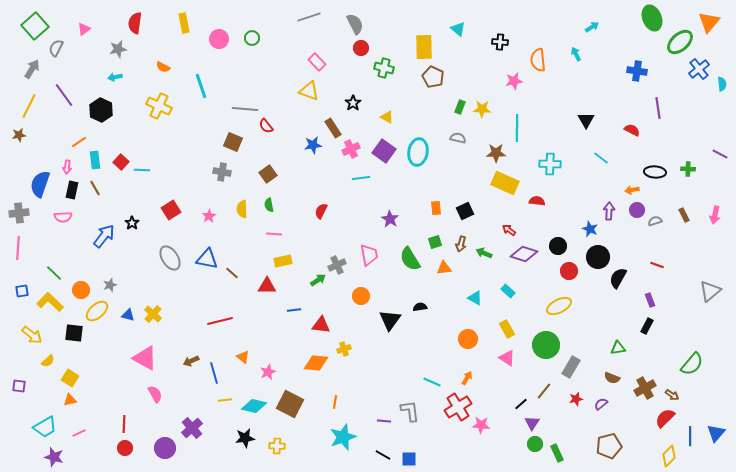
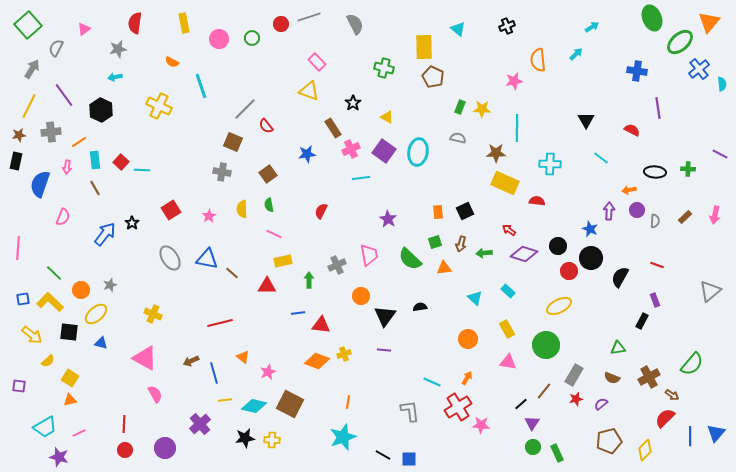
green square at (35, 26): moved 7 px left, 1 px up
black cross at (500, 42): moved 7 px right, 16 px up; rotated 28 degrees counterclockwise
red circle at (361, 48): moved 80 px left, 24 px up
cyan arrow at (576, 54): rotated 72 degrees clockwise
orange semicircle at (163, 67): moved 9 px right, 5 px up
gray line at (245, 109): rotated 50 degrees counterclockwise
blue star at (313, 145): moved 6 px left, 9 px down
black rectangle at (72, 190): moved 56 px left, 29 px up
orange arrow at (632, 190): moved 3 px left
orange rectangle at (436, 208): moved 2 px right, 4 px down
gray cross at (19, 213): moved 32 px right, 81 px up
brown rectangle at (684, 215): moved 1 px right, 2 px down; rotated 72 degrees clockwise
pink semicircle at (63, 217): rotated 66 degrees counterclockwise
purple star at (390, 219): moved 2 px left
gray semicircle at (655, 221): rotated 112 degrees clockwise
pink line at (274, 234): rotated 21 degrees clockwise
blue arrow at (104, 236): moved 1 px right, 2 px up
green arrow at (484, 253): rotated 28 degrees counterclockwise
black circle at (598, 257): moved 7 px left, 1 px down
green semicircle at (410, 259): rotated 15 degrees counterclockwise
black semicircle at (618, 278): moved 2 px right, 1 px up
green arrow at (318, 280): moved 9 px left; rotated 56 degrees counterclockwise
blue square at (22, 291): moved 1 px right, 8 px down
cyan triangle at (475, 298): rotated 14 degrees clockwise
purple rectangle at (650, 300): moved 5 px right
blue line at (294, 310): moved 4 px right, 3 px down
yellow ellipse at (97, 311): moved 1 px left, 3 px down
yellow cross at (153, 314): rotated 18 degrees counterclockwise
blue triangle at (128, 315): moved 27 px left, 28 px down
black triangle at (390, 320): moved 5 px left, 4 px up
red line at (220, 321): moved 2 px down
black rectangle at (647, 326): moved 5 px left, 5 px up
black square at (74, 333): moved 5 px left, 1 px up
yellow cross at (344, 349): moved 5 px down
pink triangle at (507, 358): moved 1 px right, 4 px down; rotated 24 degrees counterclockwise
orange diamond at (316, 363): moved 1 px right, 2 px up; rotated 15 degrees clockwise
gray rectangle at (571, 367): moved 3 px right, 8 px down
brown cross at (645, 388): moved 4 px right, 11 px up
orange line at (335, 402): moved 13 px right
purple line at (384, 421): moved 71 px up
purple cross at (192, 428): moved 8 px right, 4 px up
green circle at (535, 444): moved 2 px left, 3 px down
yellow cross at (277, 446): moved 5 px left, 6 px up
brown pentagon at (609, 446): moved 5 px up
red circle at (125, 448): moved 2 px down
yellow diamond at (669, 456): moved 24 px left, 6 px up
purple star at (54, 457): moved 5 px right
